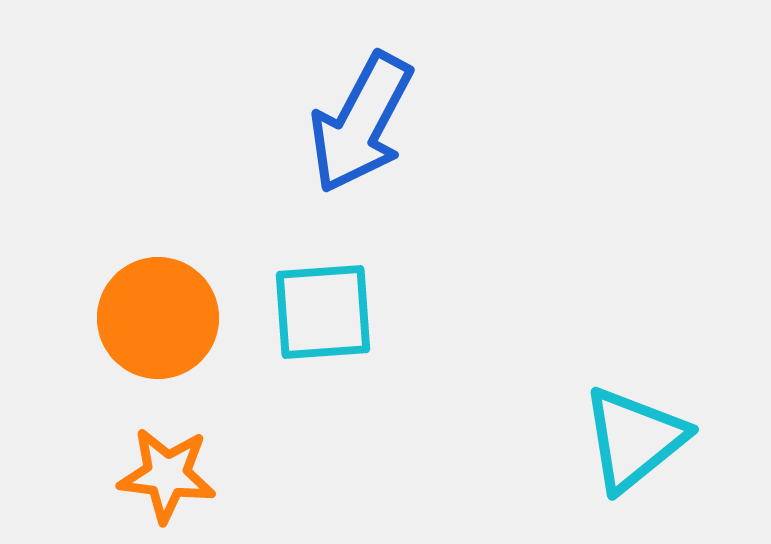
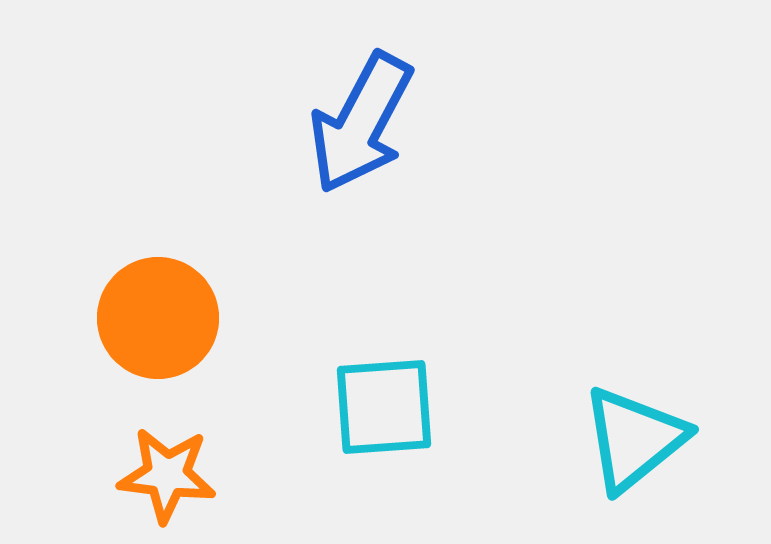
cyan square: moved 61 px right, 95 px down
